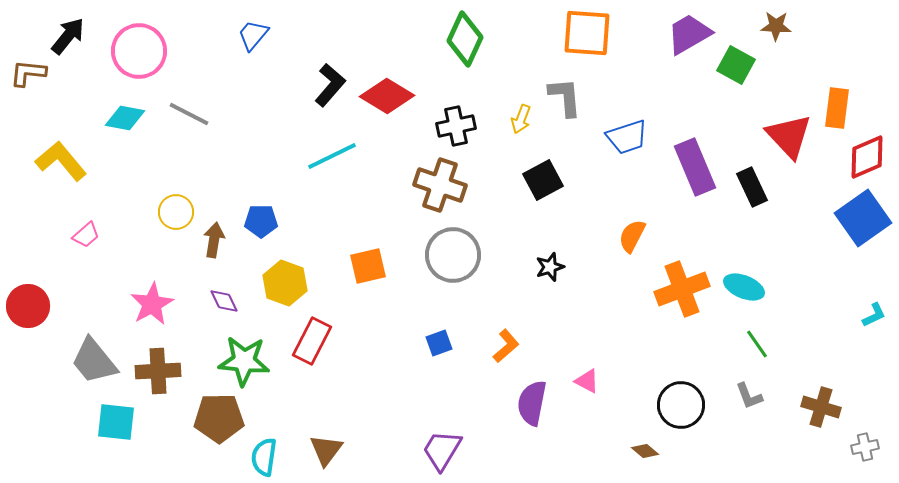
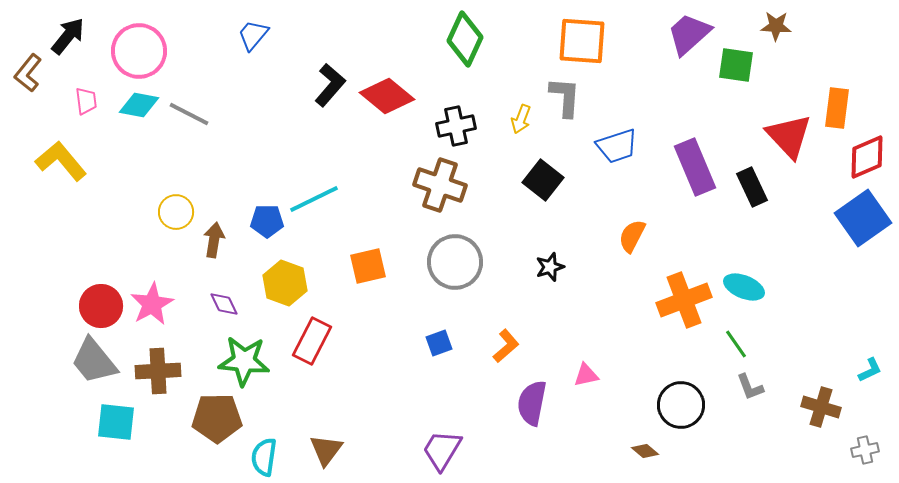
orange square at (587, 33): moved 5 px left, 8 px down
purple trapezoid at (689, 34): rotated 12 degrees counterclockwise
green square at (736, 65): rotated 21 degrees counterclockwise
brown L-shape at (28, 73): rotated 57 degrees counterclockwise
red diamond at (387, 96): rotated 8 degrees clockwise
gray L-shape at (565, 97): rotated 9 degrees clockwise
cyan diamond at (125, 118): moved 14 px right, 13 px up
blue trapezoid at (627, 137): moved 10 px left, 9 px down
cyan line at (332, 156): moved 18 px left, 43 px down
black square at (543, 180): rotated 24 degrees counterclockwise
blue pentagon at (261, 221): moved 6 px right
pink trapezoid at (86, 235): moved 134 px up; rotated 56 degrees counterclockwise
gray circle at (453, 255): moved 2 px right, 7 px down
orange cross at (682, 289): moved 2 px right, 11 px down
purple diamond at (224, 301): moved 3 px down
red circle at (28, 306): moved 73 px right
cyan L-shape at (874, 315): moved 4 px left, 55 px down
green line at (757, 344): moved 21 px left
pink triangle at (587, 381): moved 1 px left, 6 px up; rotated 40 degrees counterclockwise
gray L-shape at (749, 396): moved 1 px right, 9 px up
brown pentagon at (219, 418): moved 2 px left
gray cross at (865, 447): moved 3 px down
